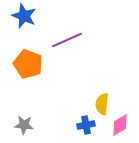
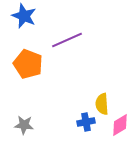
yellow semicircle: rotated 10 degrees counterclockwise
blue cross: moved 3 px up
